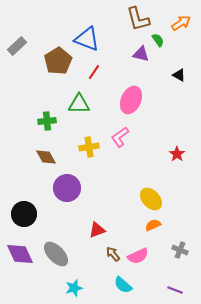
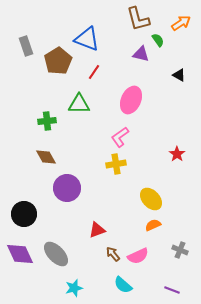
gray rectangle: moved 9 px right; rotated 66 degrees counterclockwise
yellow cross: moved 27 px right, 17 px down
purple line: moved 3 px left
